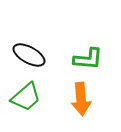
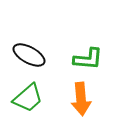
green trapezoid: moved 2 px right, 1 px down
